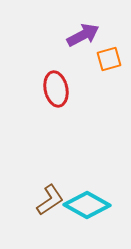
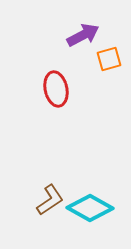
cyan diamond: moved 3 px right, 3 px down
